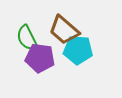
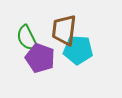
brown trapezoid: rotated 56 degrees clockwise
purple pentagon: rotated 12 degrees clockwise
